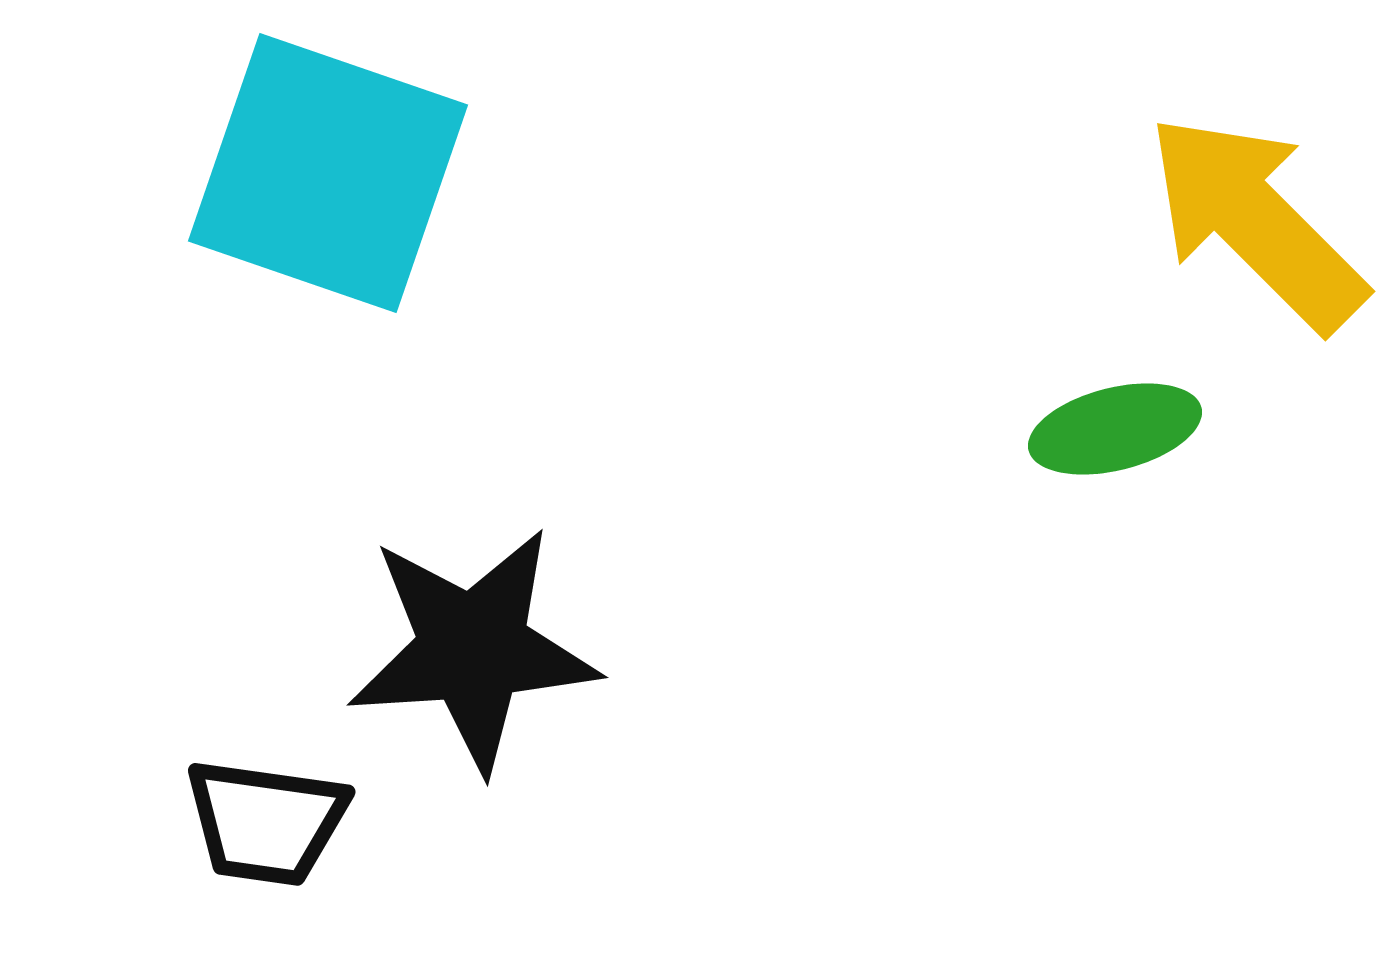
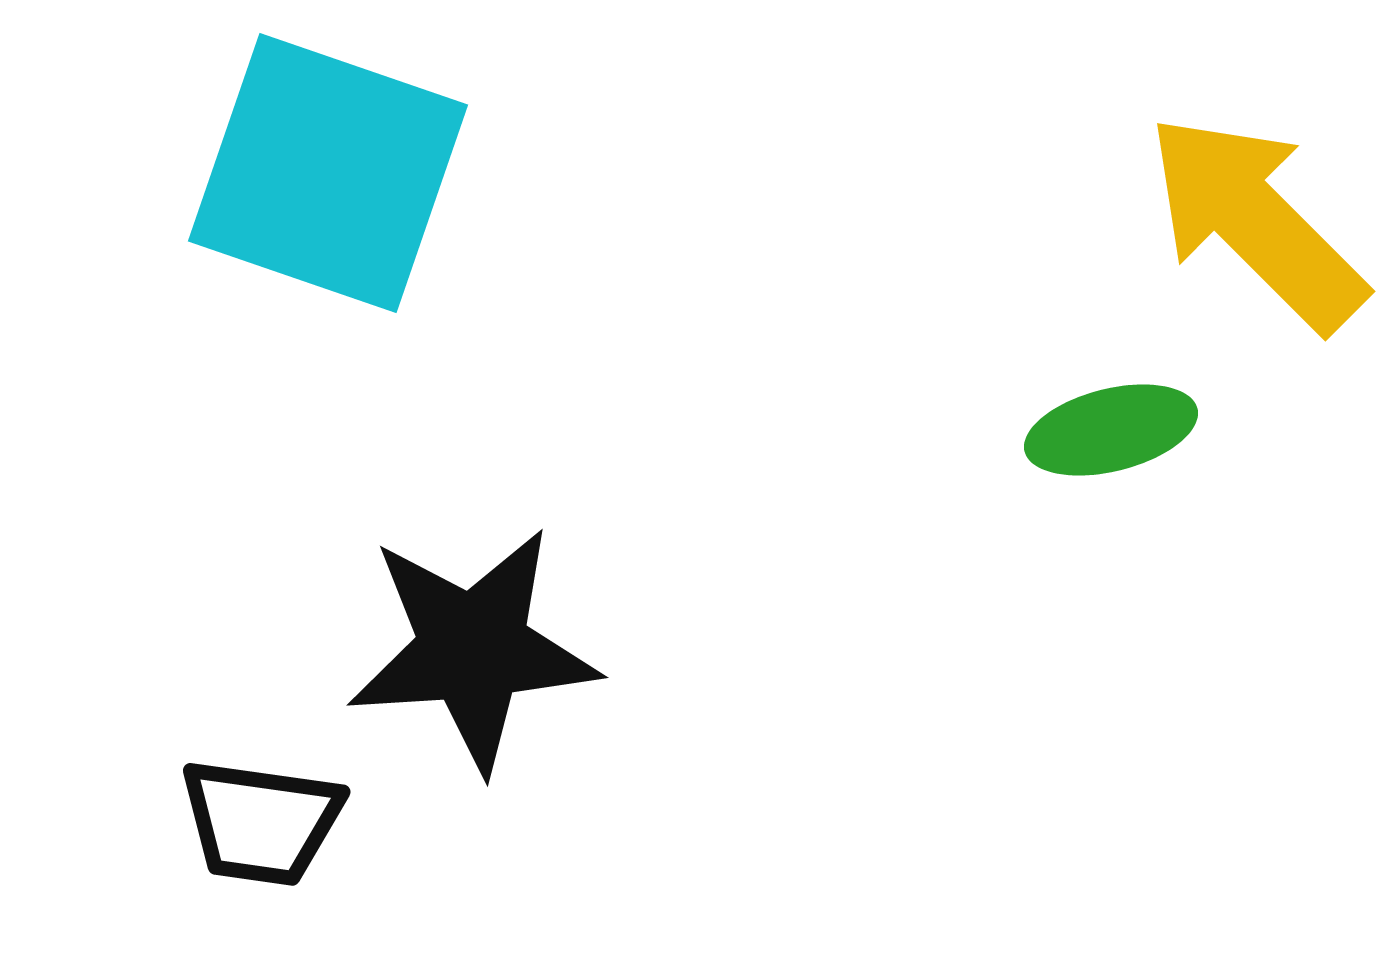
green ellipse: moved 4 px left, 1 px down
black trapezoid: moved 5 px left
